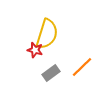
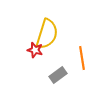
orange line: moved 9 px up; rotated 55 degrees counterclockwise
gray rectangle: moved 7 px right, 2 px down
